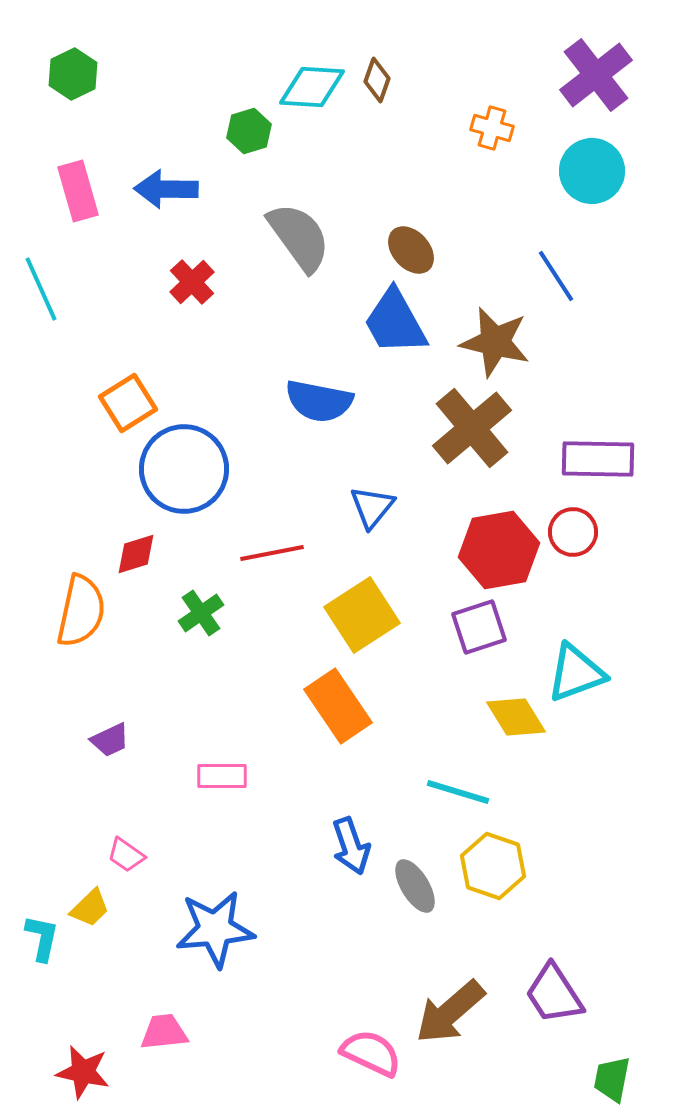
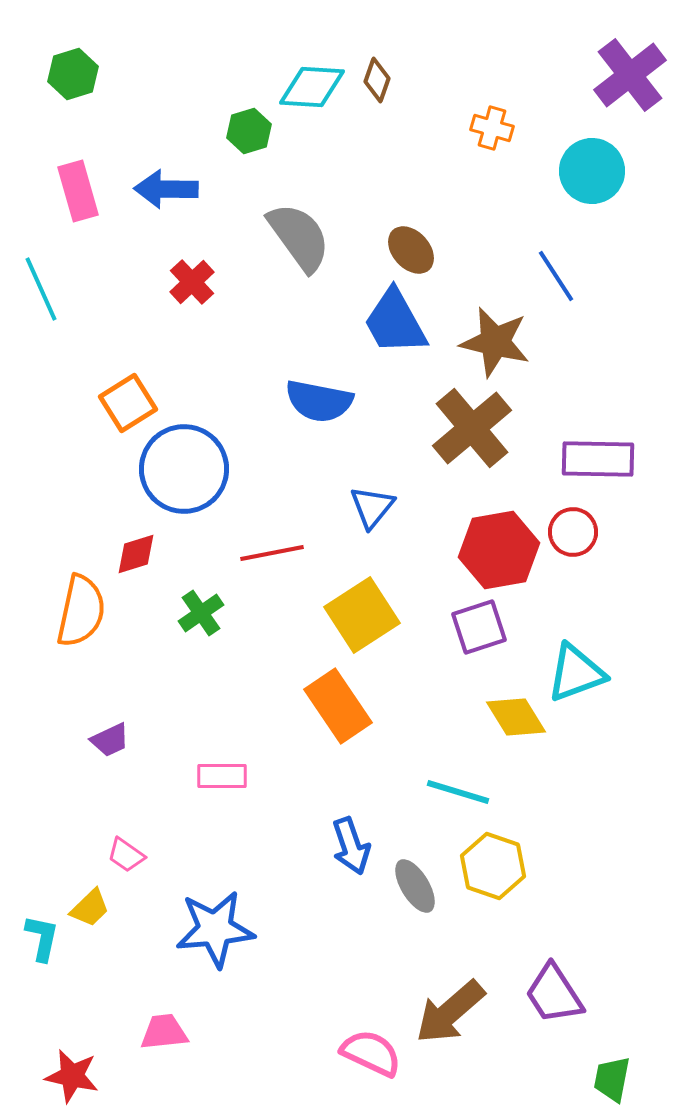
green hexagon at (73, 74): rotated 9 degrees clockwise
purple cross at (596, 75): moved 34 px right
red star at (83, 1072): moved 11 px left, 4 px down
